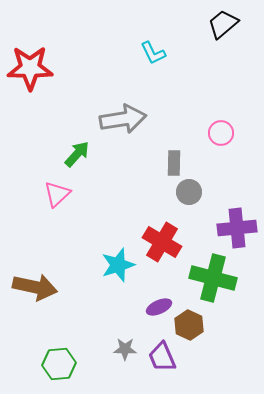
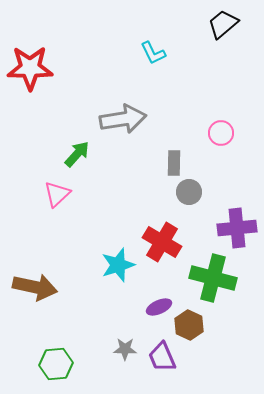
green hexagon: moved 3 px left
